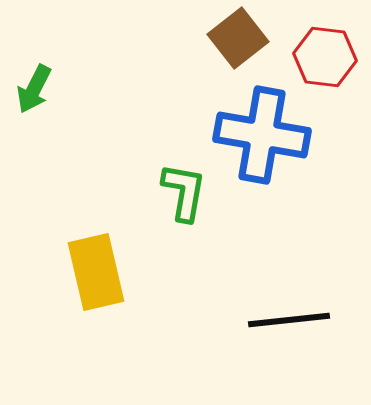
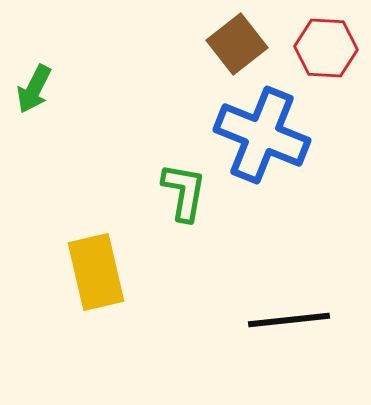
brown square: moved 1 px left, 6 px down
red hexagon: moved 1 px right, 9 px up; rotated 4 degrees counterclockwise
blue cross: rotated 12 degrees clockwise
